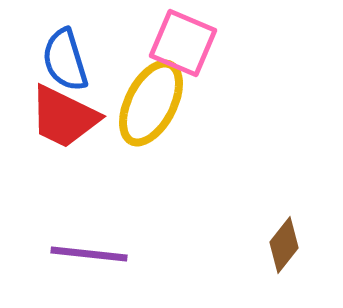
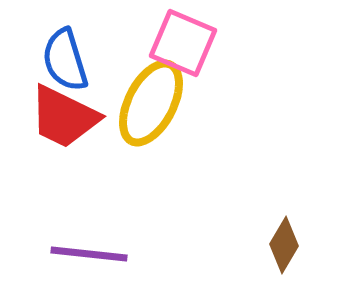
brown diamond: rotated 8 degrees counterclockwise
